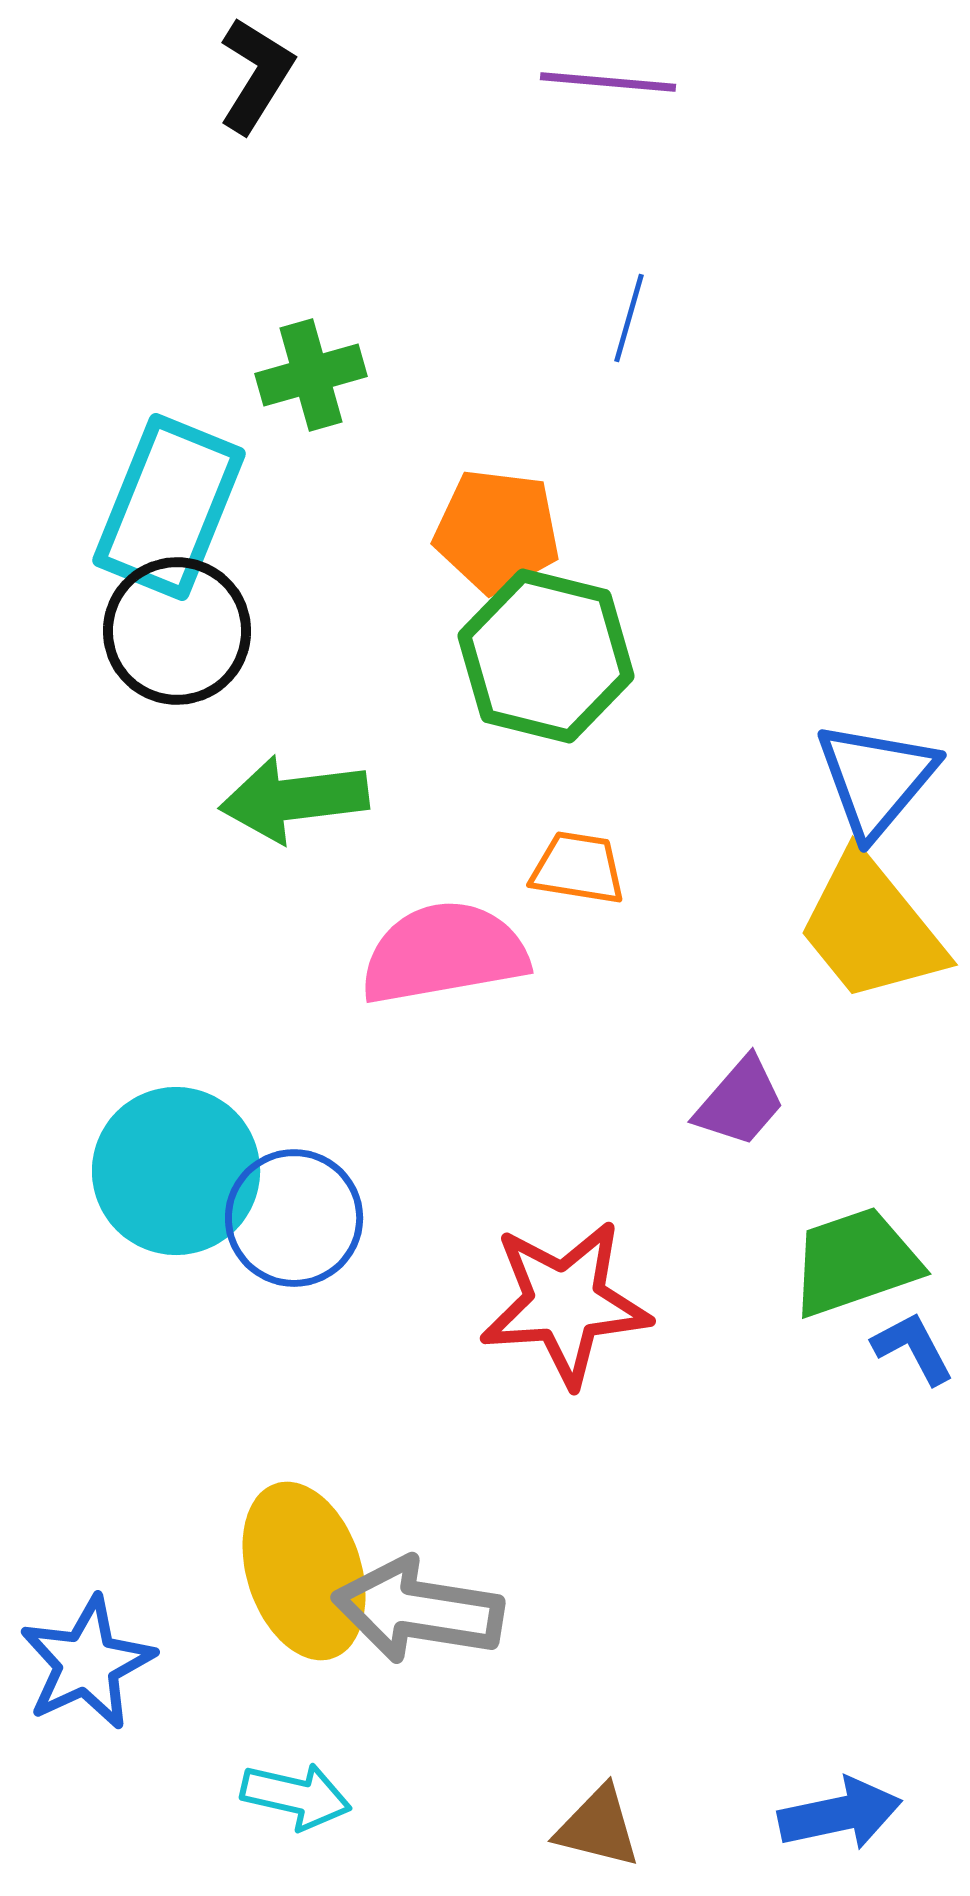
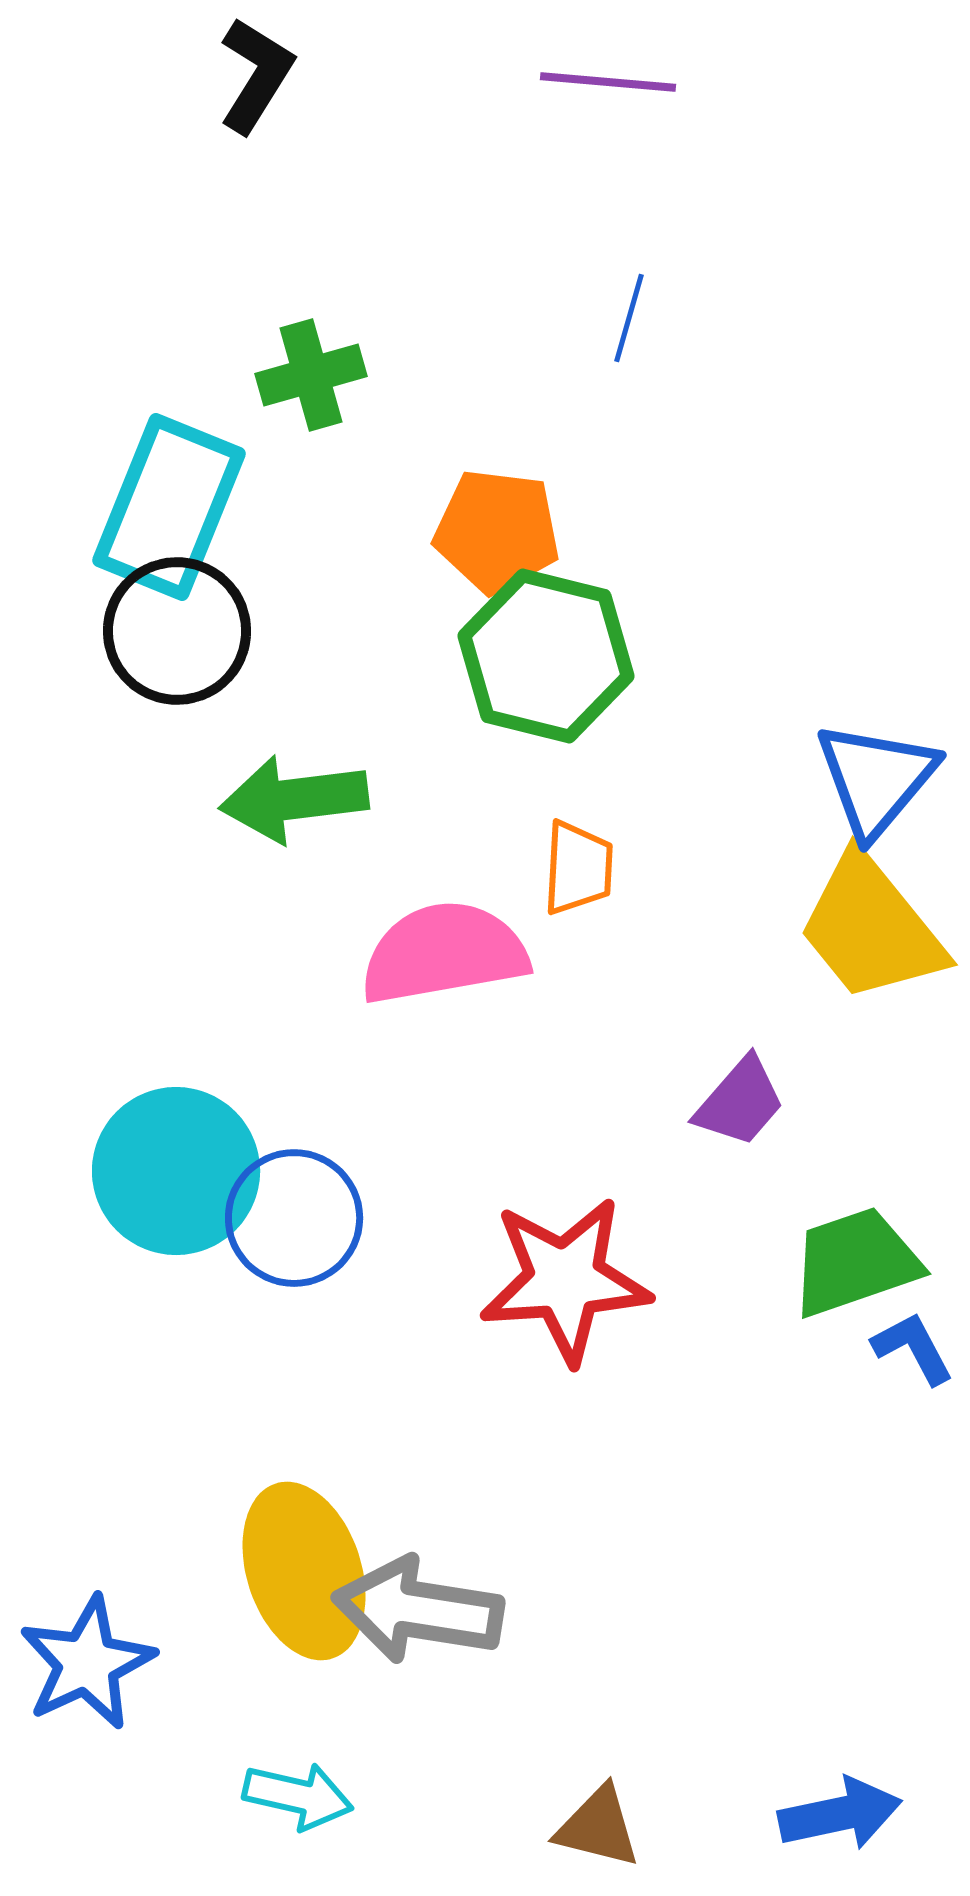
orange trapezoid: rotated 84 degrees clockwise
red star: moved 23 px up
cyan arrow: moved 2 px right
